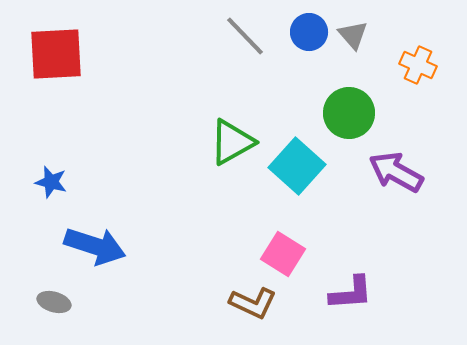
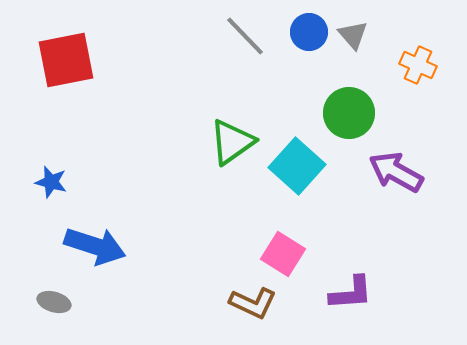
red square: moved 10 px right, 6 px down; rotated 8 degrees counterclockwise
green triangle: rotated 6 degrees counterclockwise
